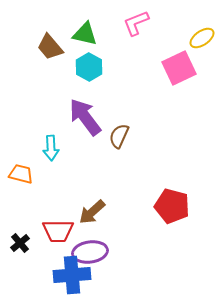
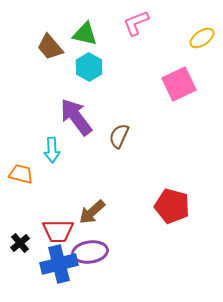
pink square: moved 16 px down
purple arrow: moved 9 px left
cyan arrow: moved 1 px right, 2 px down
blue cross: moved 13 px left, 11 px up; rotated 9 degrees counterclockwise
